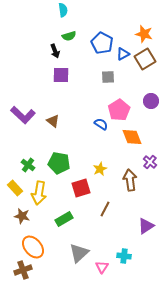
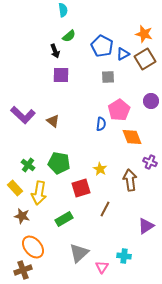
green semicircle: rotated 24 degrees counterclockwise
blue pentagon: moved 3 px down
blue semicircle: rotated 64 degrees clockwise
purple cross: rotated 16 degrees counterclockwise
yellow star: rotated 16 degrees counterclockwise
